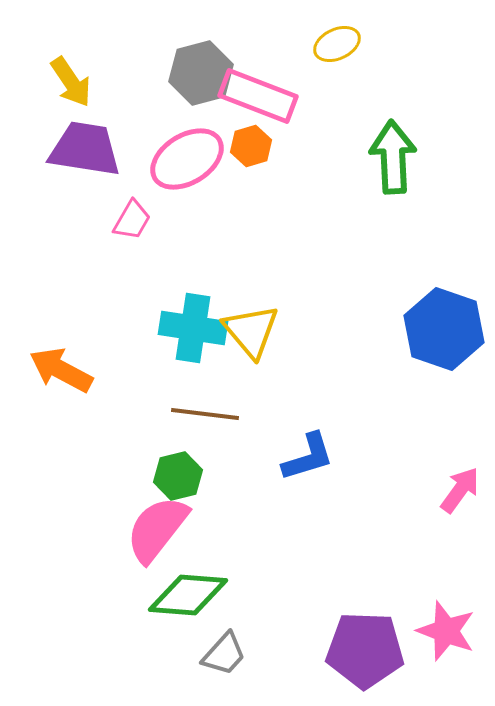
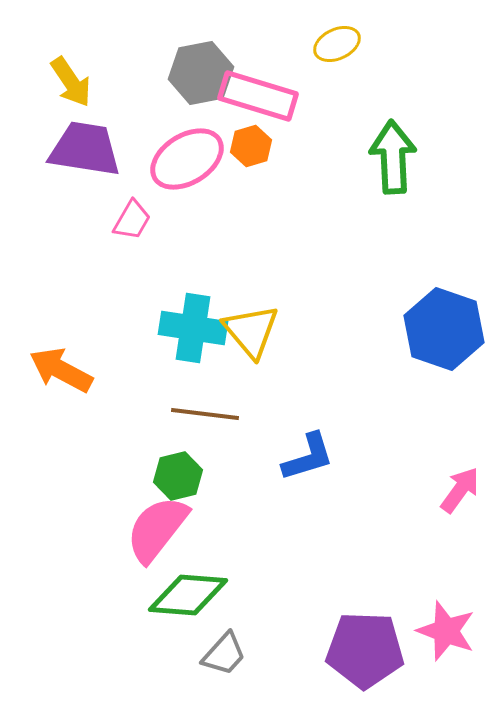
gray hexagon: rotated 4 degrees clockwise
pink rectangle: rotated 4 degrees counterclockwise
